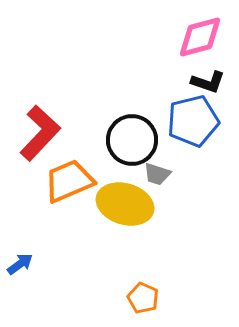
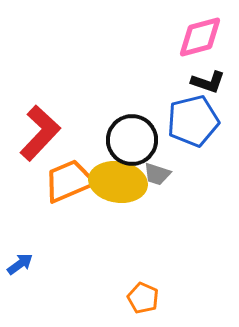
yellow ellipse: moved 7 px left, 22 px up; rotated 8 degrees counterclockwise
